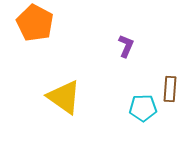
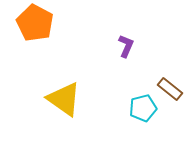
brown rectangle: rotated 55 degrees counterclockwise
yellow triangle: moved 2 px down
cyan pentagon: rotated 12 degrees counterclockwise
